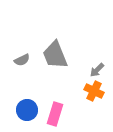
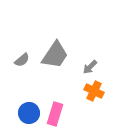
gray trapezoid: rotated 124 degrees counterclockwise
gray semicircle: rotated 14 degrees counterclockwise
gray arrow: moved 7 px left, 3 px up
blue circle: moved 2 px right, 3 px down
